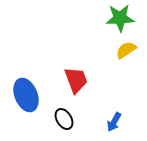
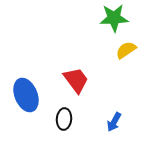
green star: moved 6 px left
red trapezoid: rotated 16 degrees counterclockwise
black ellipse: rotated 35 degrees clockwise
